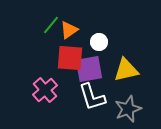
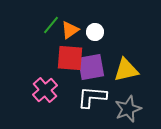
orange triangle: moved 1 px right
white circle: moved 4 px left, 10 px up
purple square: moved 2 px right, 2 px up
white L-shape: rotated 112 degrees clockwise
